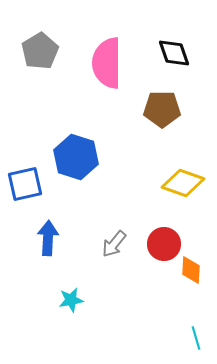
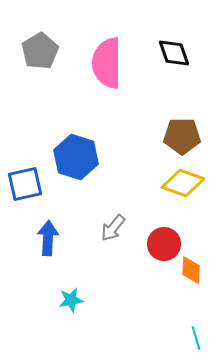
brown pentagon: moved 20 px right, 27 px down
gray arrow: moved 1 px left, 16 px up
